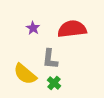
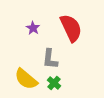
red semicircle: moved 1 px left, 1 px up; rotated 72 degrees clockwise
yellow semicircle: moved 1 px right, 5 px down
